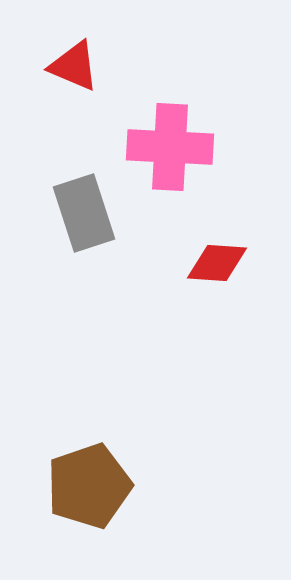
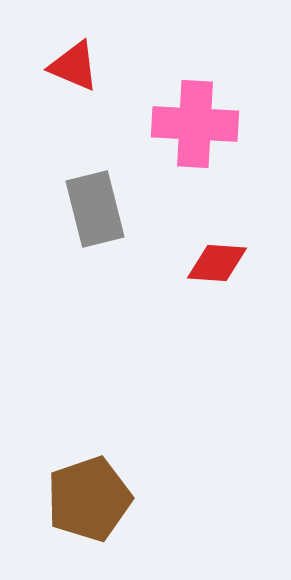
pink cross: moved 25 px right, 23 px up
gray rectangle: moved 11 px right, 4 px up; rotated 4 degrees clockwise
brown pentagon: moved 13 px down
